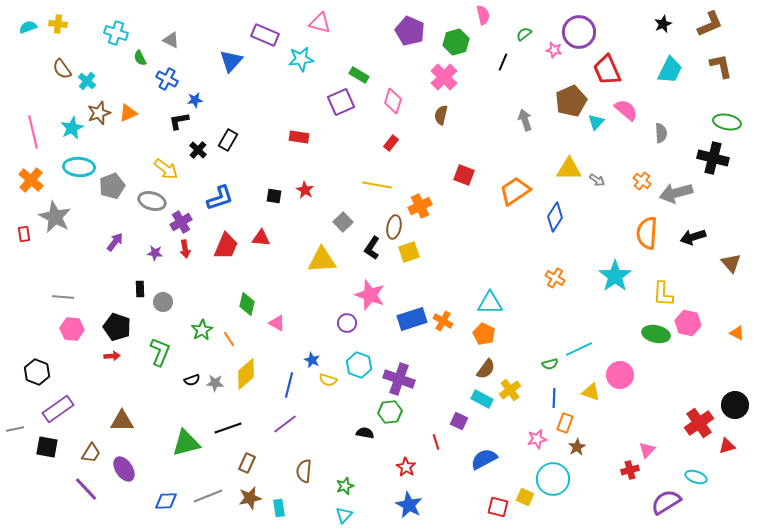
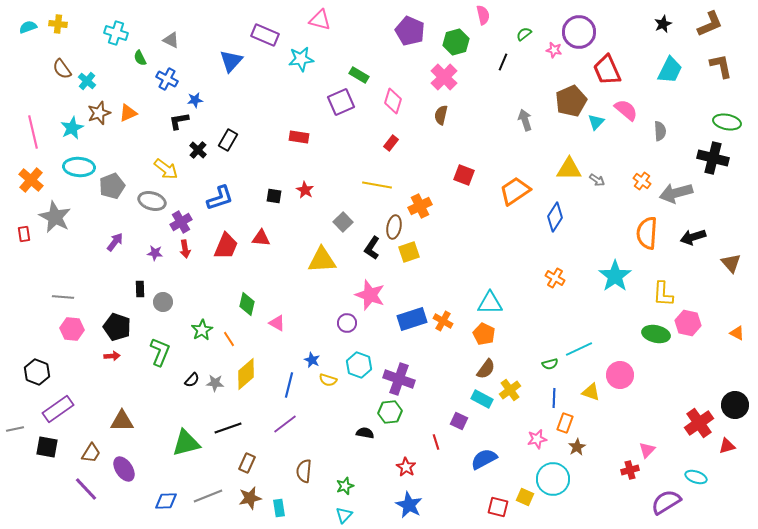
pink triangle at (320, 23): moved 3 px up
gray semicircle at (661, 133): moved 1 px left, 2 px up
black semicircle at (192, 380): rotated 28 degrees counterclockwise
